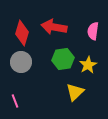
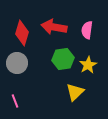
pink semicircle: moved 6 px left, 1 px up
gray circle: moved 4 px left, 1 px down
